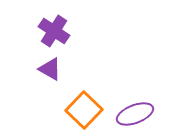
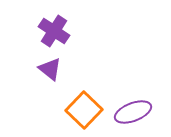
purple triangle: rotated 10 degrees clockwise
purple ellipse: moved 2 px left, 2 px up
